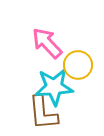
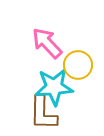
brown L-shape: rotated 6 degrees clockwise
